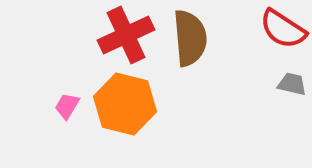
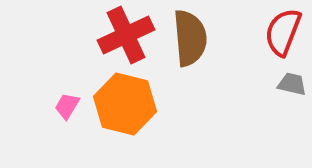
red semicircle: moved 3 px down; rotated 78 degrees clockwise
